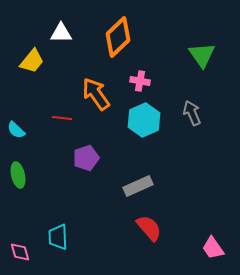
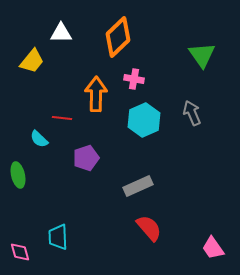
pink cross: moved 6 px left, 2 px up
orange arrow: rotated 36 degrees clockwise
cyan semicircle: moved 23 px right, 9 px down
